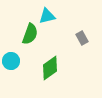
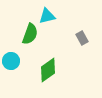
green diamond: moved 2 px left, 2 px down
